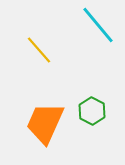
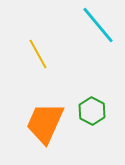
yellow line: moved 1 px left, 4 px down; rotated 12 degrees clockwise
